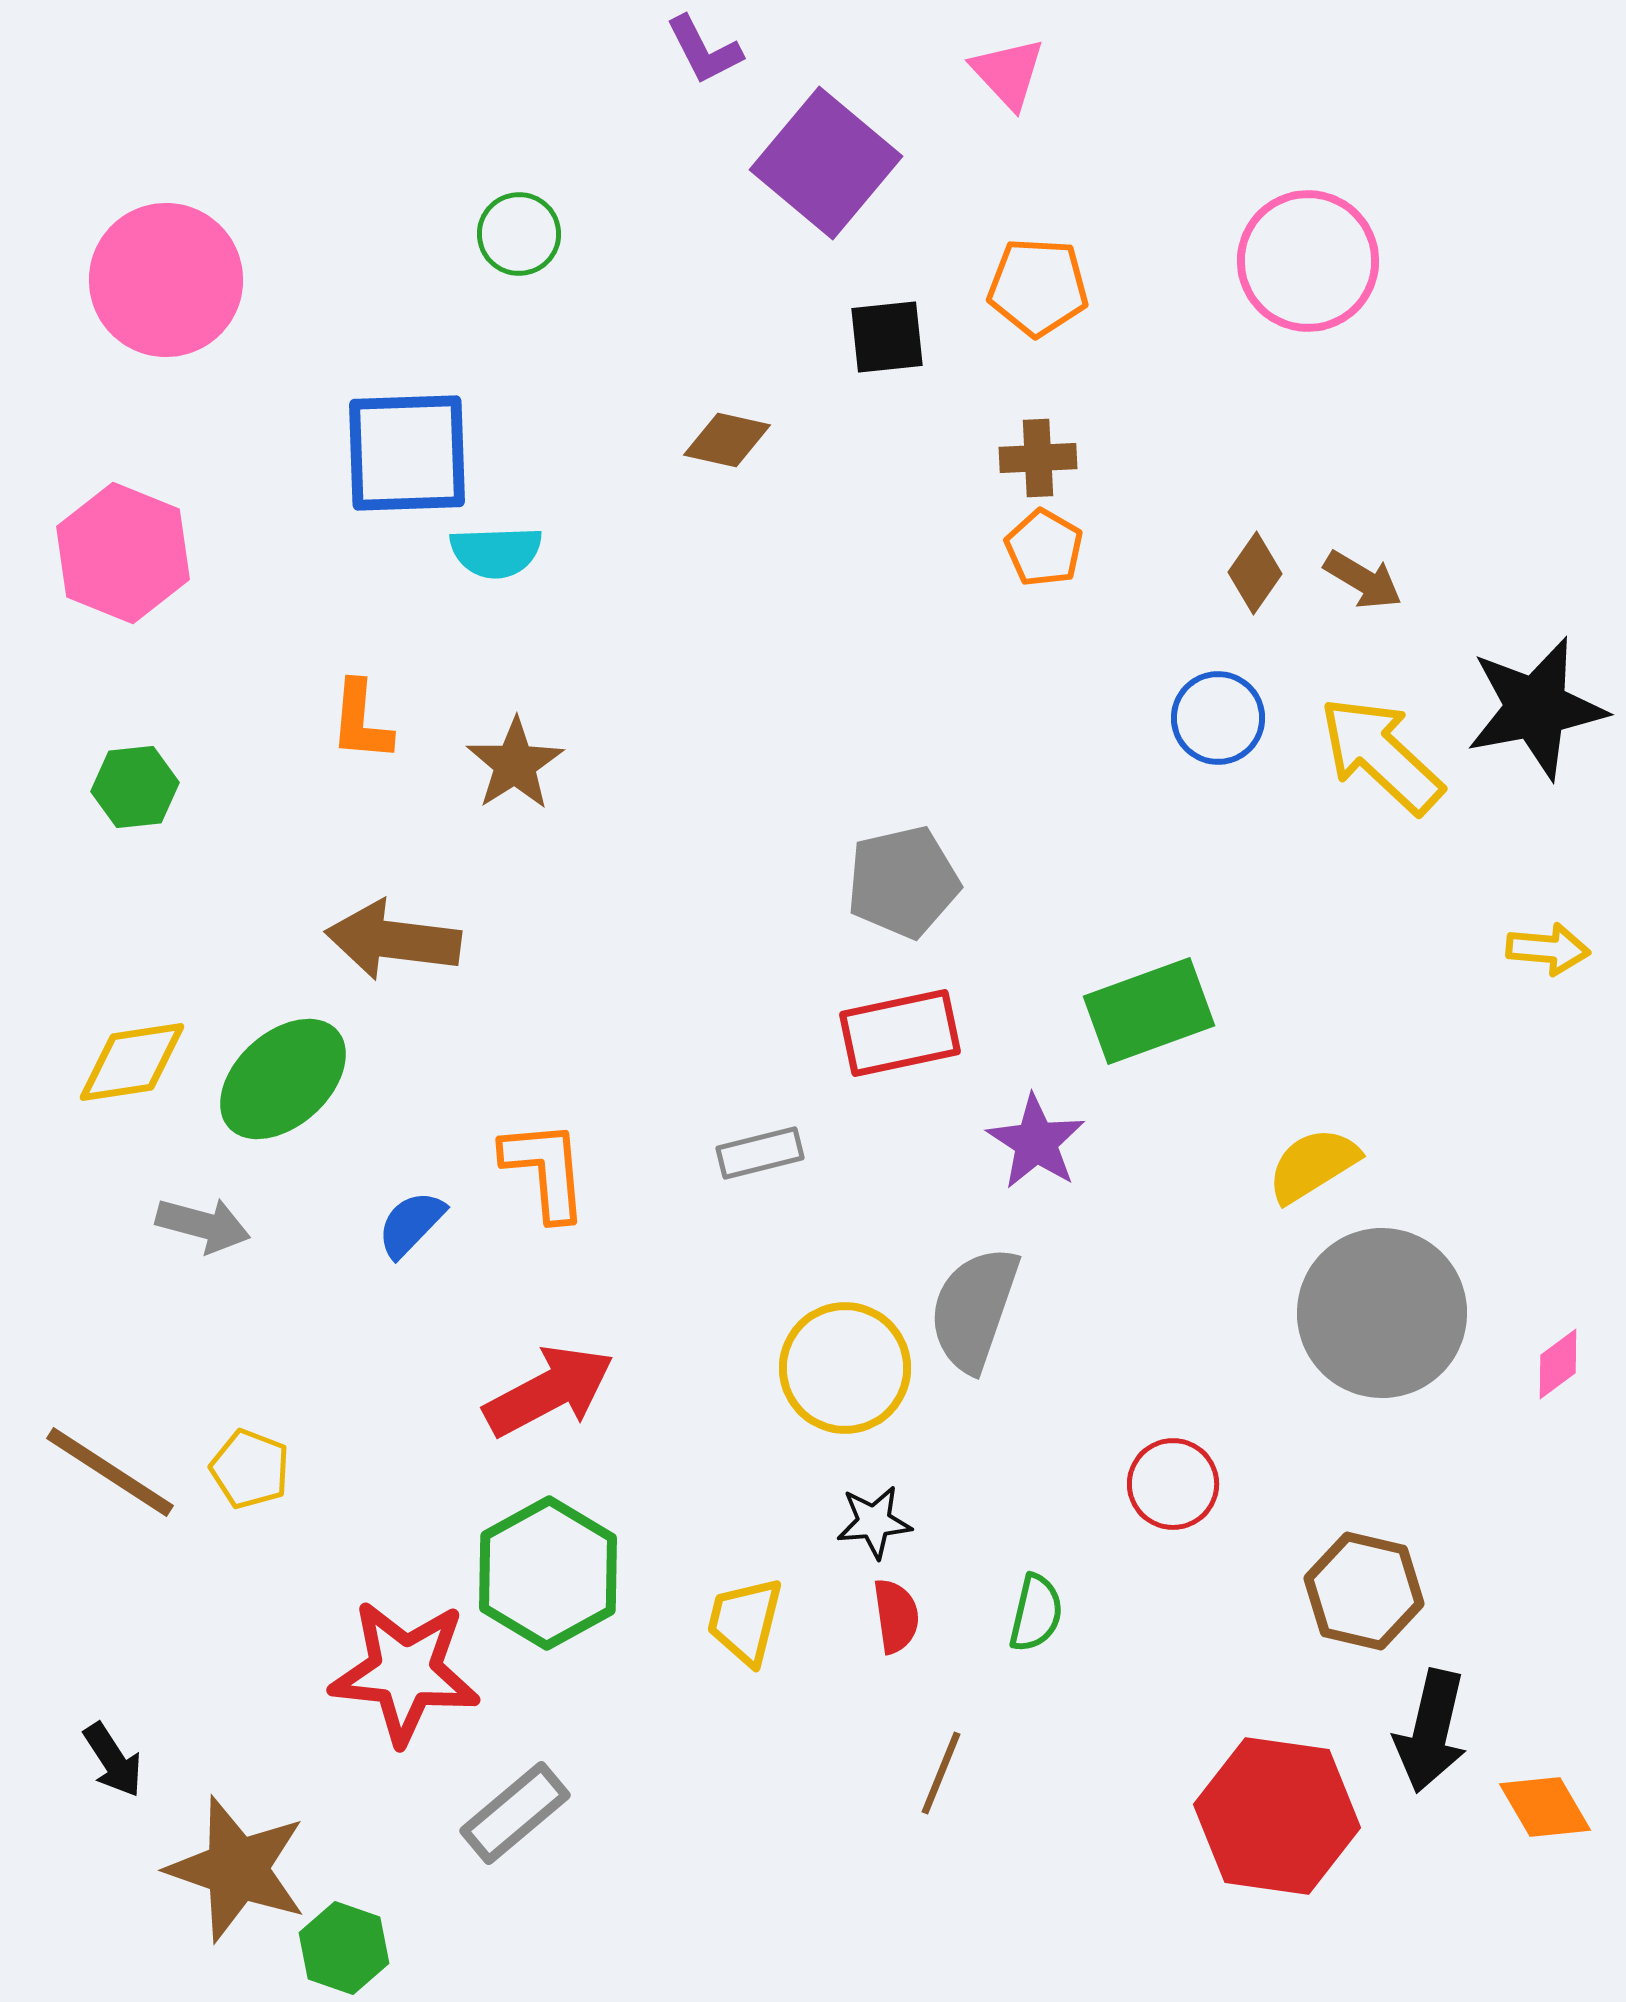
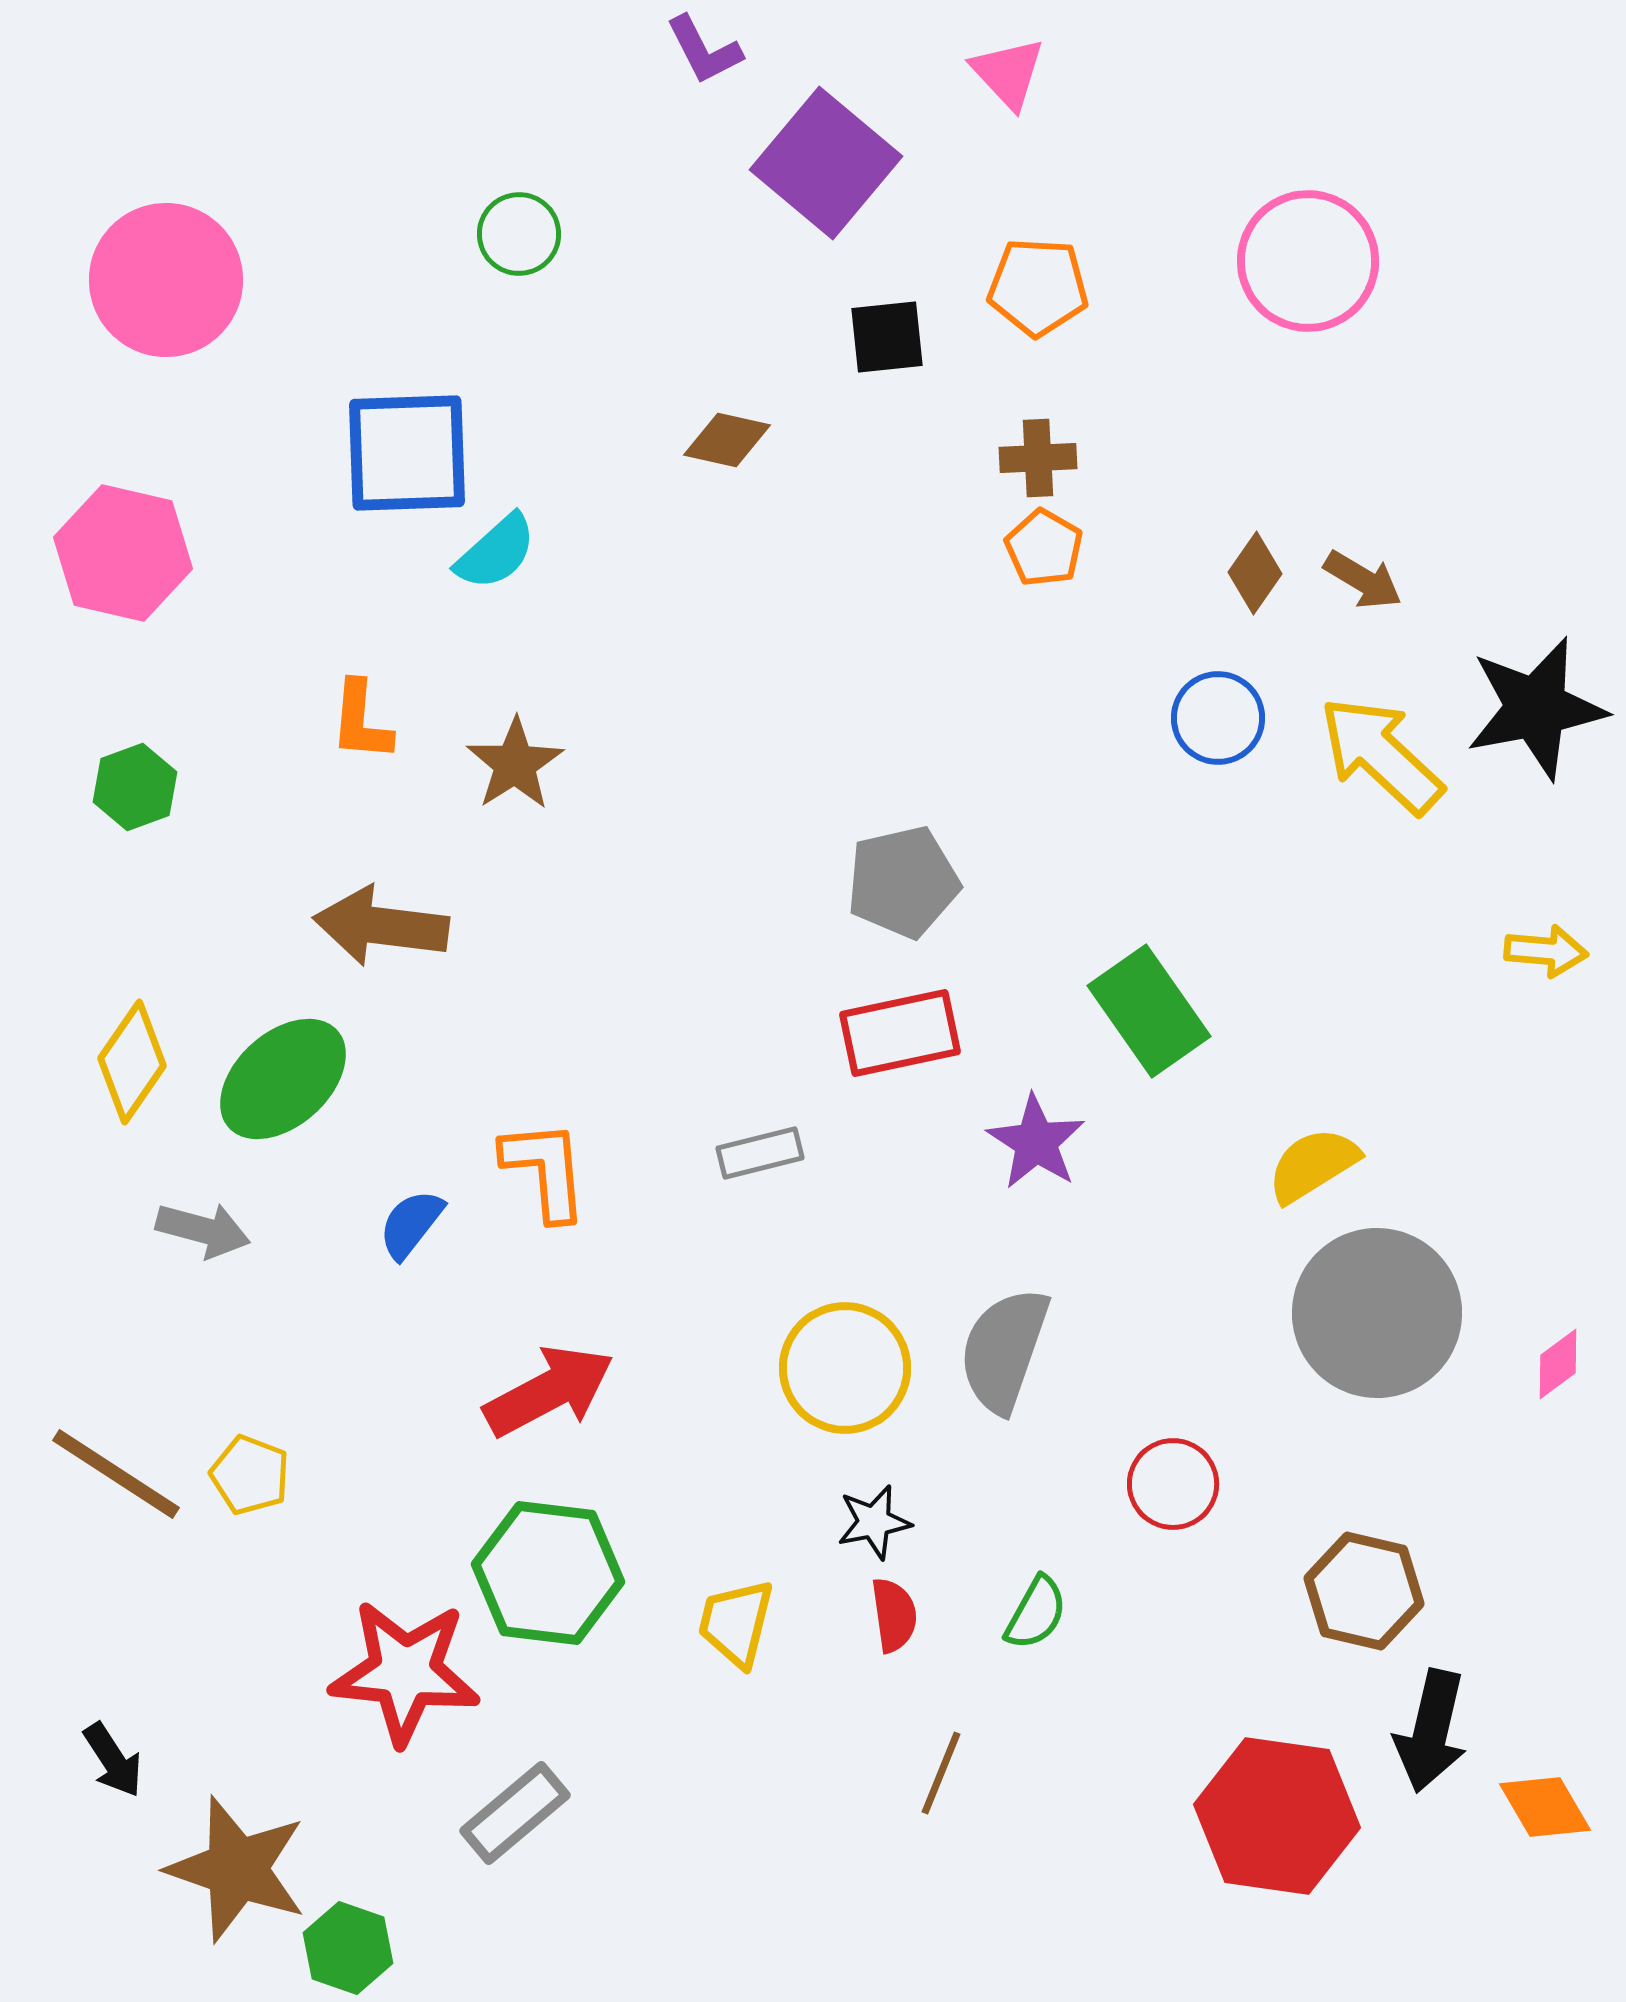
cyan semicircle at (496, 552): rotated 40 degrees counterclockwise
pink hexagon at (123, 553): rotated 9 degrees counterclockwise
green hexagon at (135, 787): rotated 14 degrees counterclockwise
brown arrow at (393, 940): moved 12 px left, 14 px up
yellow arrow at (1548, 949): moved 2 px left, 2 px down
green rectangle at (1149, 1011): rotated 75 degrees clockwise
yellow diamond at (132, 1062): rotated 47 degrees counterclockwise
blue semicircle at (411, 1224): rotated 6 degrees counterclockwise
gray arrow at (203, 1225): moved 5 px down
gray semicircle at (974, 1309): moved 30 px right, 41 px down
gray circle at (1382, 1313): moved 5 px left
yellow pentagon at (250, 1469): moved 6 px down
brown line at (110, 1472): moved 6 px right, 2 px down
black star at (874, 1522): rotated 6 degrees counterclockwise
green hexagon at (548, 1573): rotated 24 degrees counterclockwise
green semicircle at (1036, 1613): rotated 16 degrees clockwise
red semicircle at (896, 1616): moved 2 px left, 1 px up
yellow trapezoid at (745, 1621): moved 9 px left, 2 px down
green hexagon at (344, 1948): moved 4 px right
